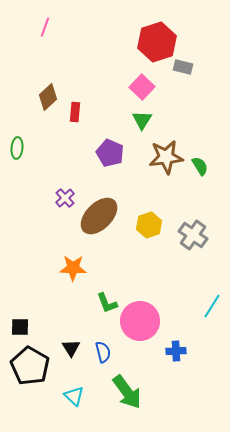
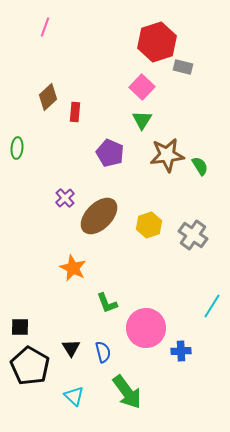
brown star: moved 1 px right, 2 px up
orange star: rotated 24 degrees clockwise
pink circle: moved 6 px right, 7 px down
blue cross: moved 5 px right
